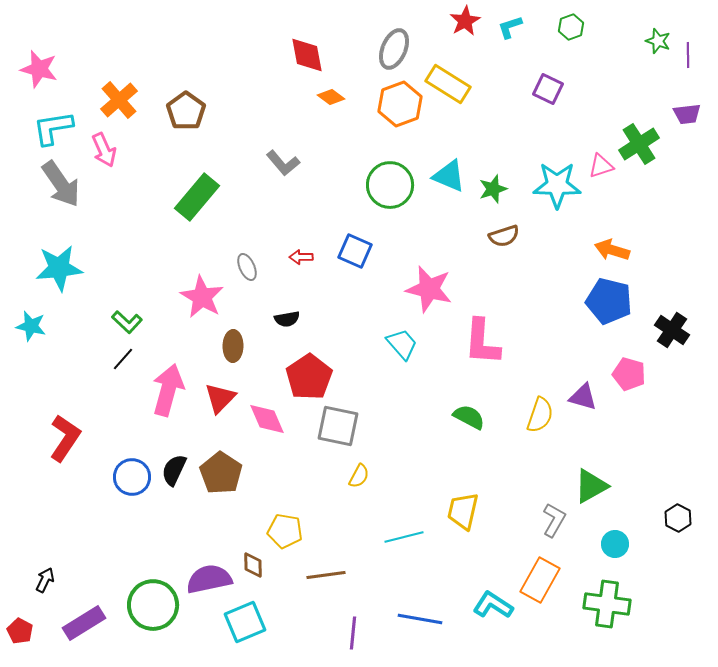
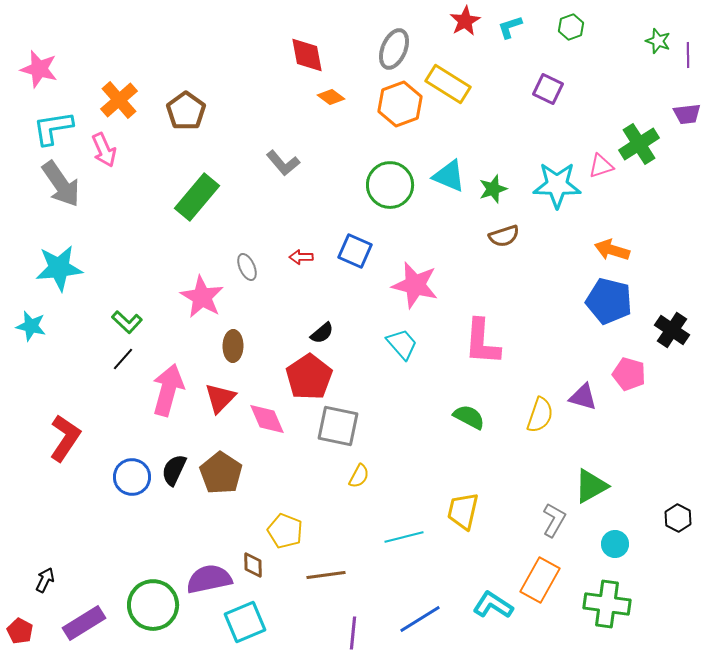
pink star at (429, 289): moved 14 px left, 4 px up
black semicircle at (287, 319): moved 35 px right, 14 px down; rotated 30 degrees counterclockwise
yellow pentagon at (285, 531): rotated 12 degrees clockwise
blue line at (420, 619): rotated 42 degrees counterclockwise
